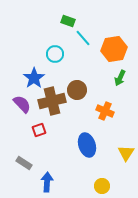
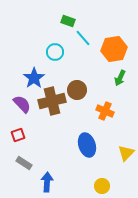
cyan circle: moved 2 px up
red square: moved 21 px left, 5 px down
yellow triangle: rotated 12 degrees clockwise
